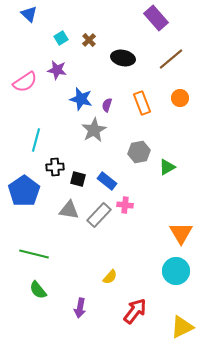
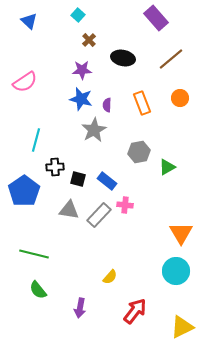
blue triangle: moved 7 px down
cyan square: moved 17 px right, 23 px up; rotated 16 degrees counterclockwise
purple star: moved 25 px right; rotated 12 degrees counterclockwise
purple semicircle: rotated 16 degrees counterclockwise
